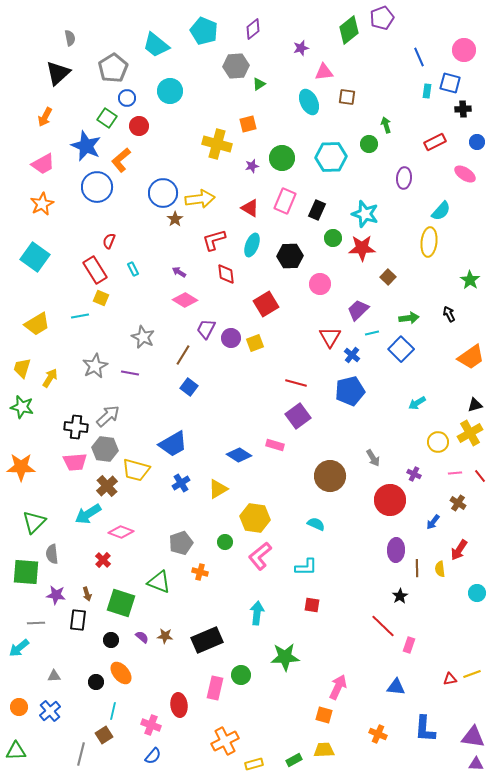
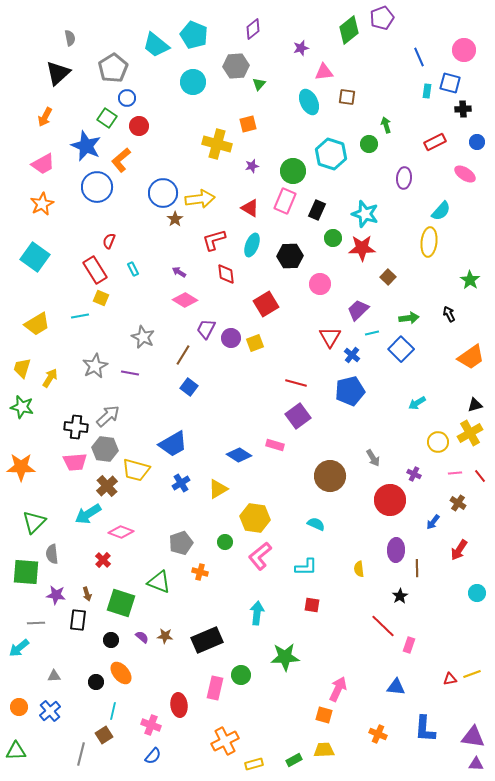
cyan pentagon at (204, 31): moved 10 px left, 4 px down
green triangle at (259, 84): rotated 16 degrees counterclockwise
cyan circle at (170, 91): moved 23 px right, 9 px up
cyan hexagon at (331, 157): moved 3 px up; rotated 20 degrees clockwise
green circle at (282, 158): moved 11 px right, 13 px down
yellow semicircle at (440, 569): moved 81 px left
pink arrow at (338, 687): moved 2 px down
